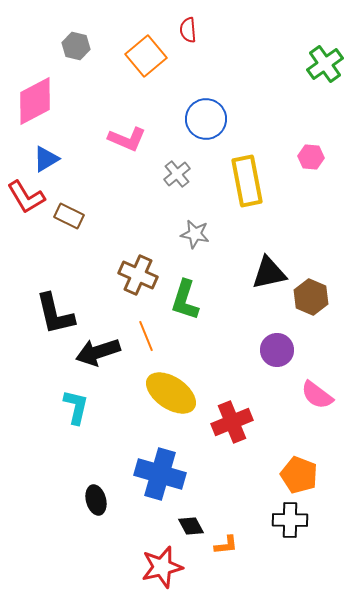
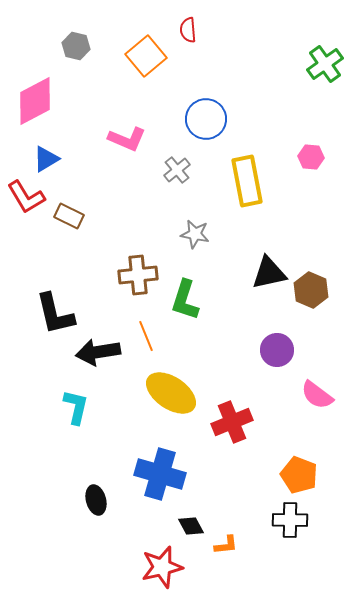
gray cross: moved 4 px up
brown cross: rotated 30 degrees counterclockwise
brown hexagon: moved 7 px up
black arrow: rotated 9 degrees clockwise
